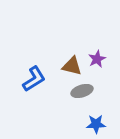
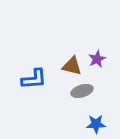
blue L-shape: rotated 28 degrees clockwise
